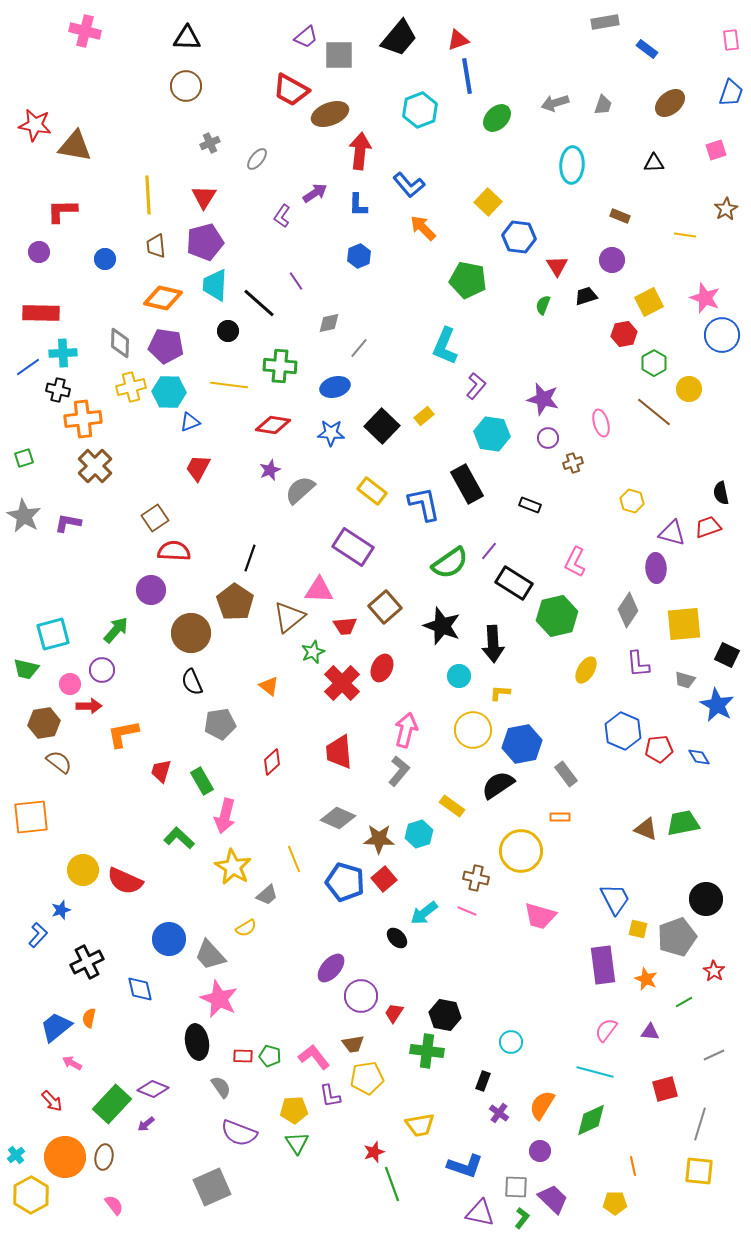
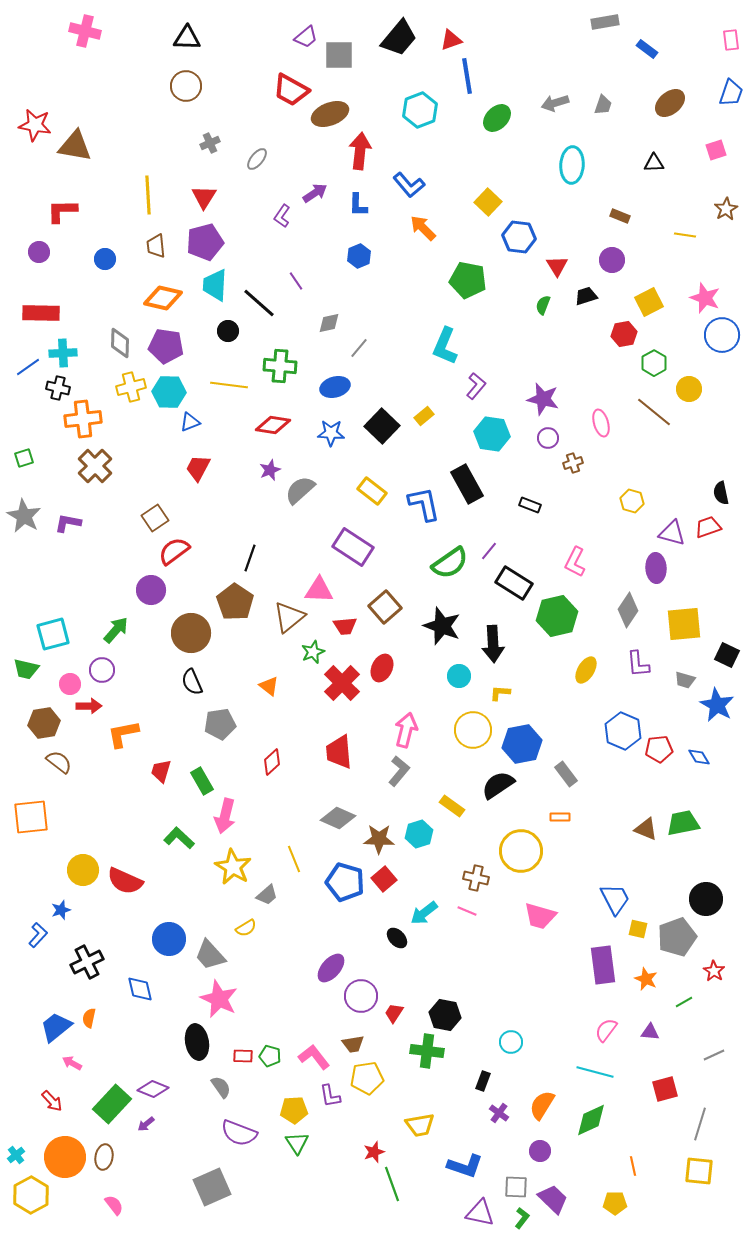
red triangle at (458, 40): moved 7 px left
black cross at (58, 390): moved 2 px up
red semicircle at (174, 551): rotated 40 degrees counterclockwise
